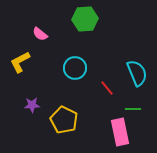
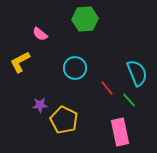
purple star: moved 8 px right
green line: moved 4 px left, 9 px up; rotated 49 degrees clockwise
